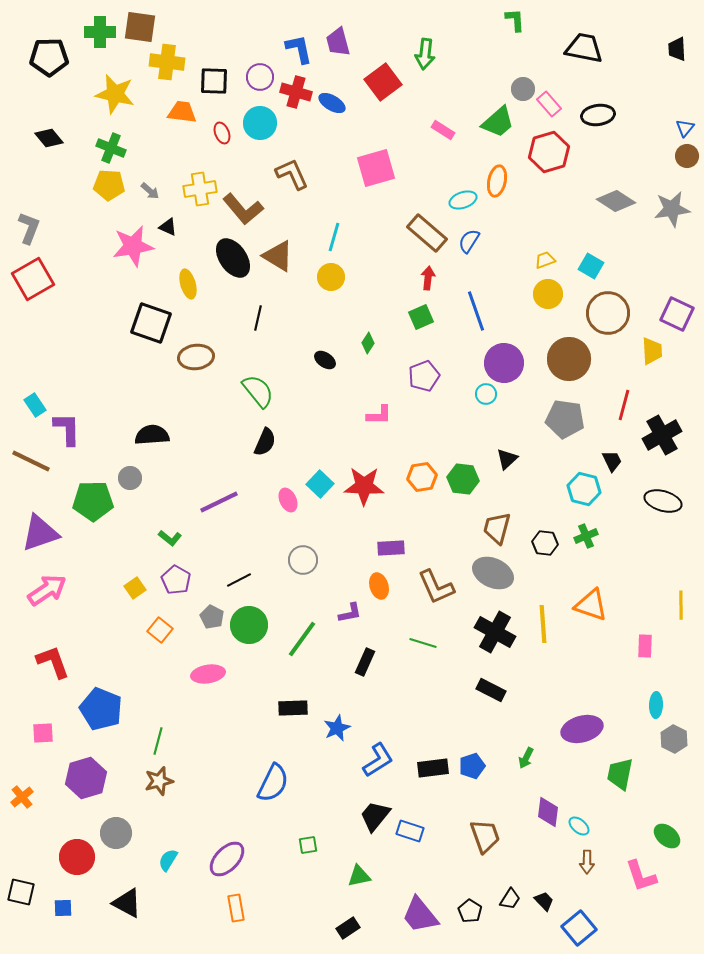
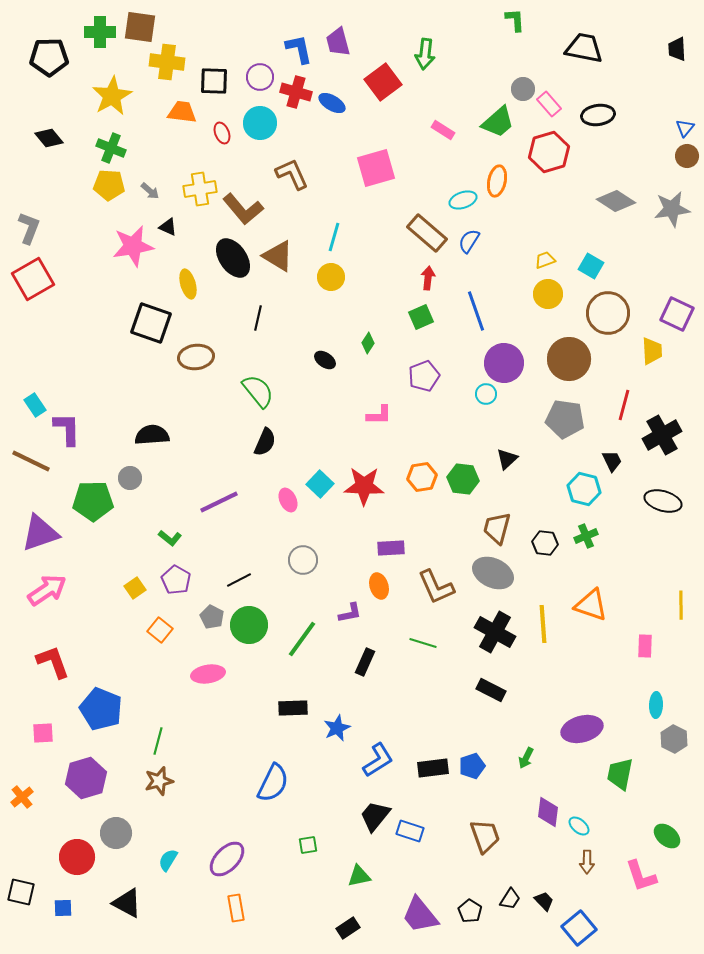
yellow star at (115, 94): moved 3 px left, 2 px down; rotated 30 degrees clockwise
